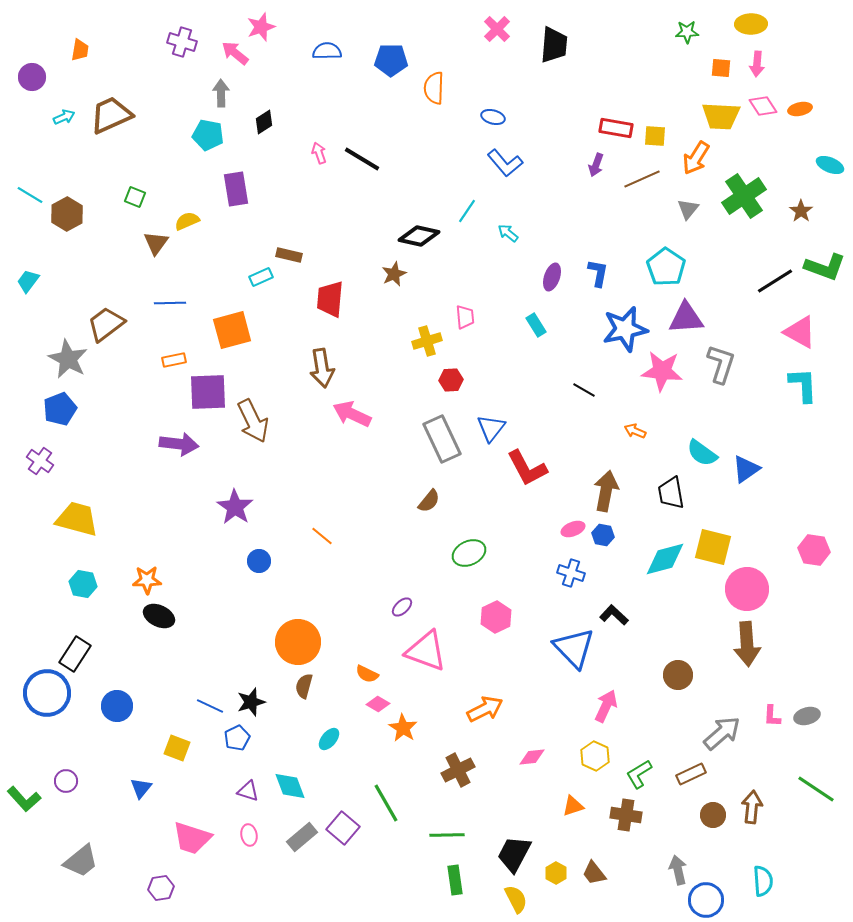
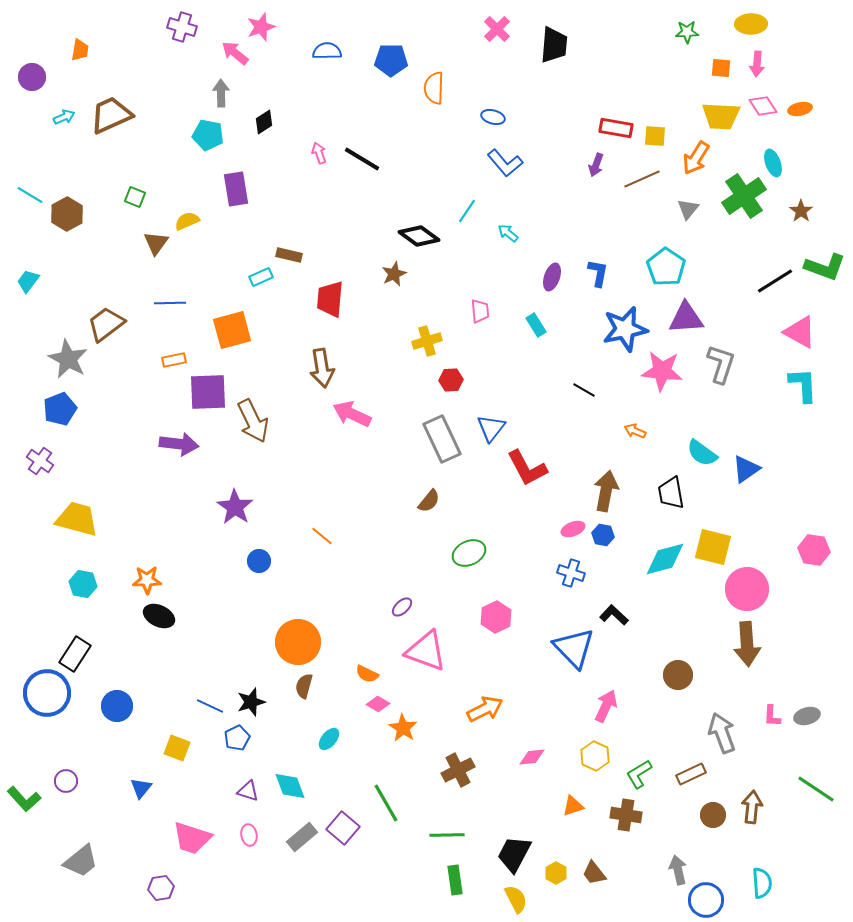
purple cross at (182, 42): moved 15 px up
cyan ellipse at (830, 165): moved 57 px left, 2 px up; rotated 48 degrees clockwise
black diamond at (419, 236): rotated 24 degrees clockwise
pink trapezoid at (465, 317): moved 15 px right, 6 px up
gray arrow at (722, 733): rotated 69 degrees counterclockwise
cyan semicircle at (763, 881): moved 1 px left, 2 px down
